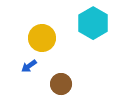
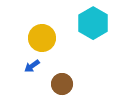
blue arrow: moved 3 px right
brown circle: moved 1 px right
